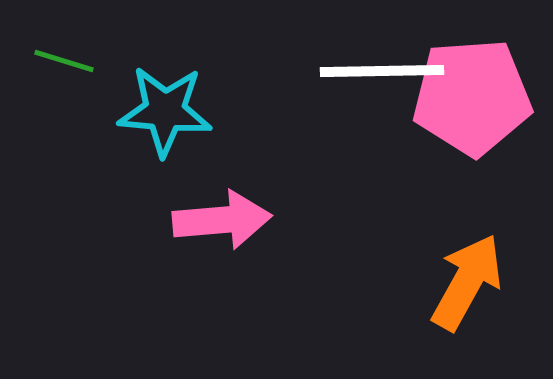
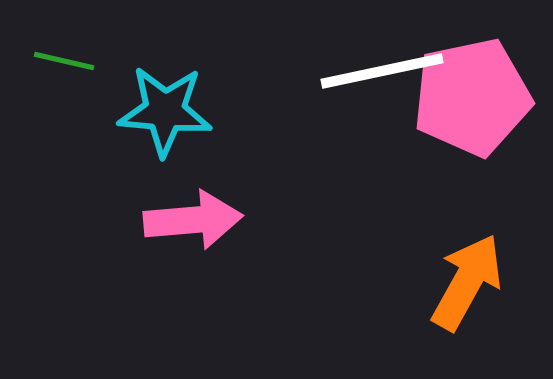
green line: rotated 4 degrees counterclockwise
white line: rotated 11 degrees counterclockwise
pink pentagon: rotated 8 degrees counterclockwise
pink arrow: moved 29 px left
